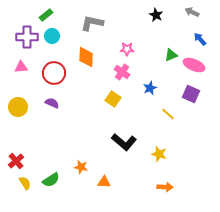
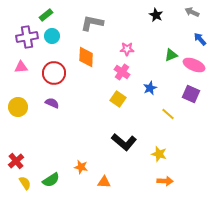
purple cross: rotated 10 degrees counterclockwise
yellow square: moved 5 px right
orange arrow: moved 6 px up
